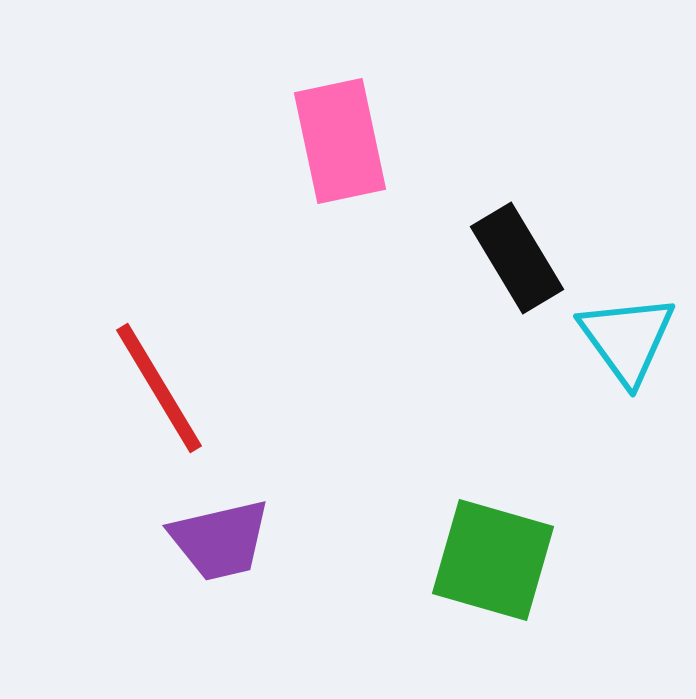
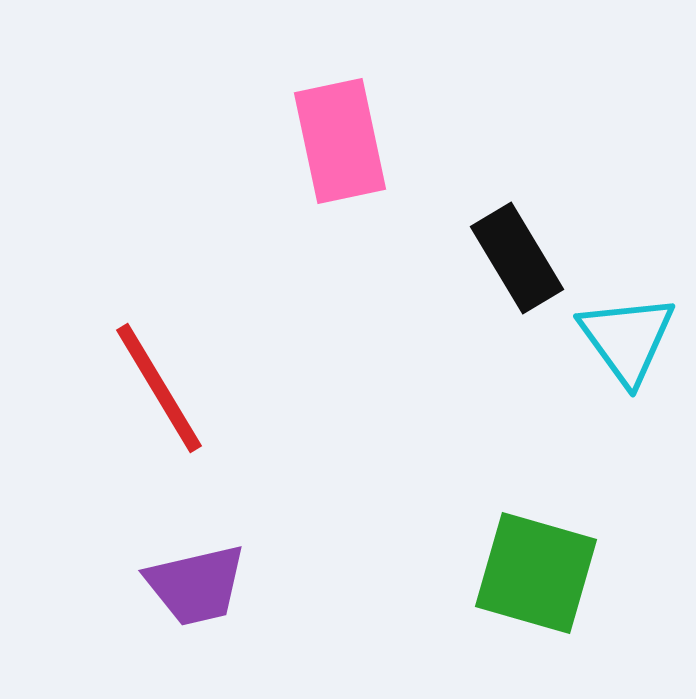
purple trapezoid: moved 24 px left, 45 px down
green square: moved 43 px right, 13 px down
